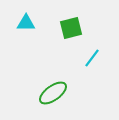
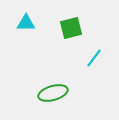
cyan line: moved 2 px right
green ellipse: rotated 20 degrees clockwise
